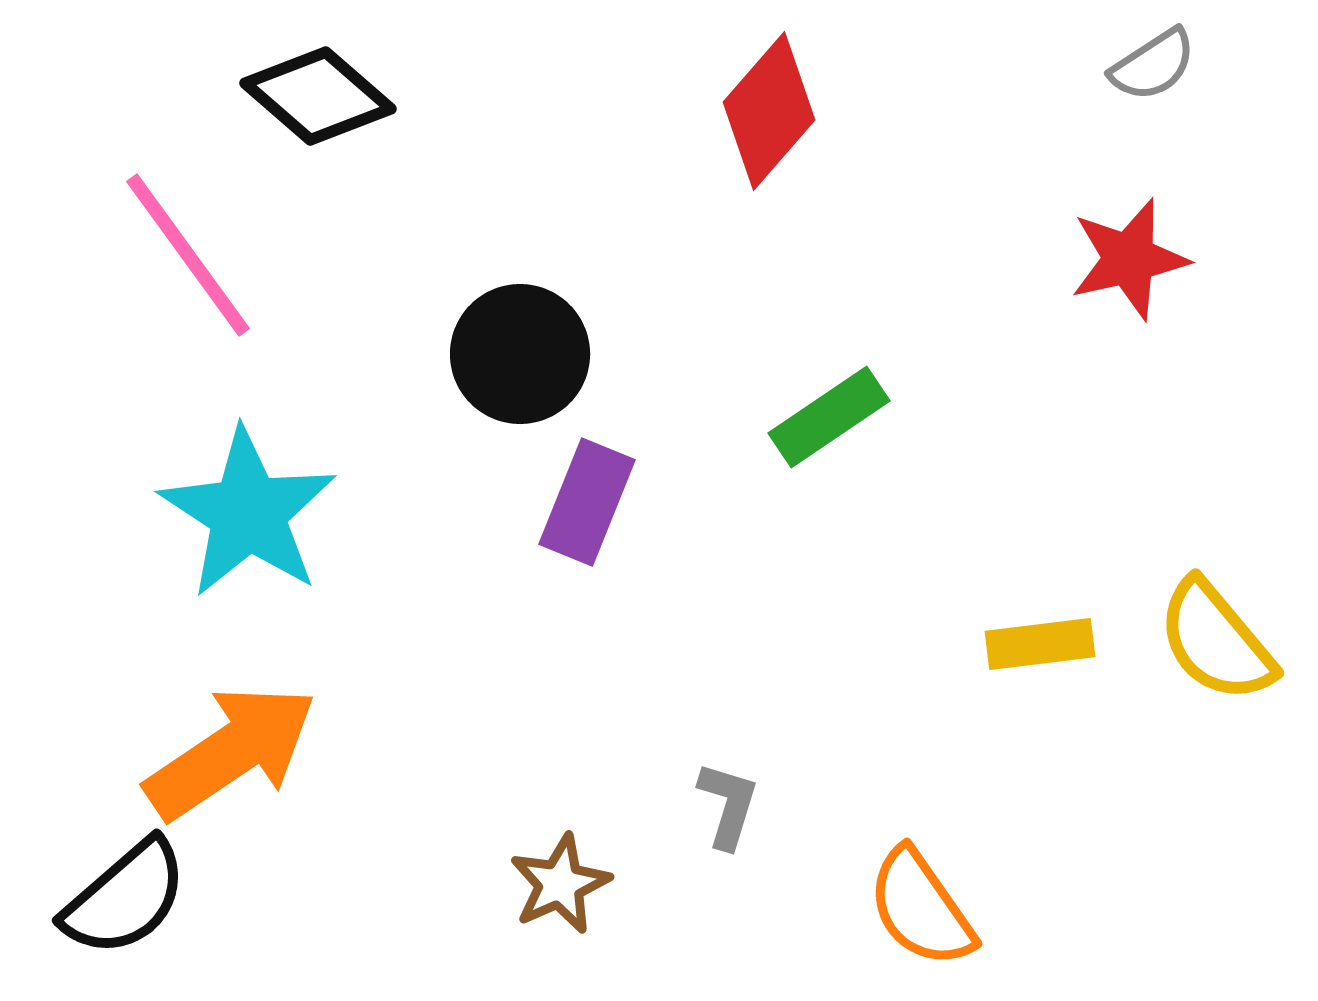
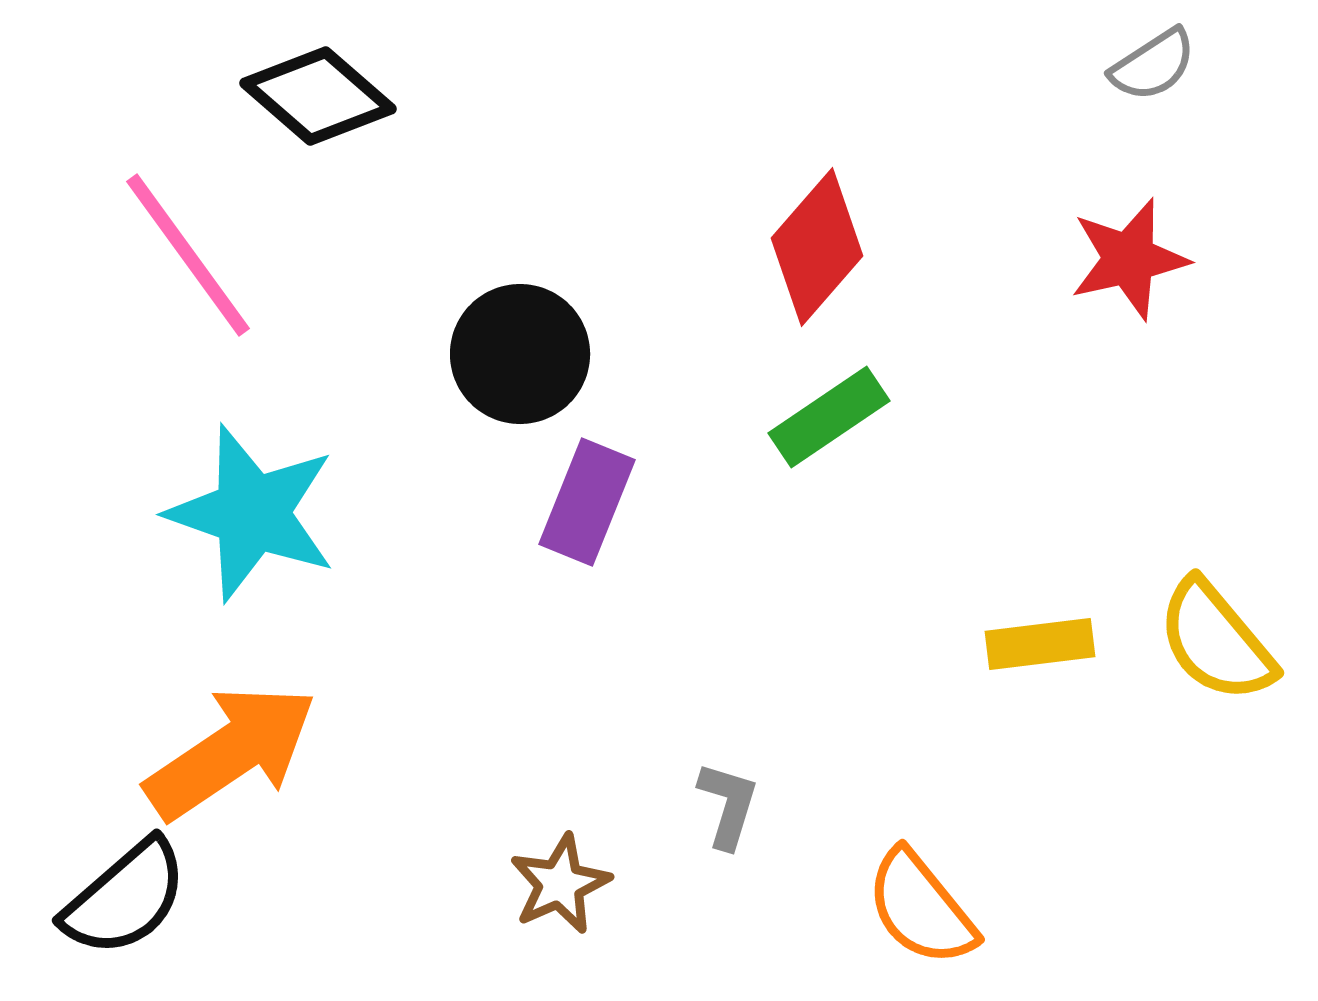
red diamond: moved 48 px right, 136 px down
cyan star: moved 4 px right; rotated 14 degrees counterclockwise
orange semicircle: rotated 4 degrees counterclockwise
